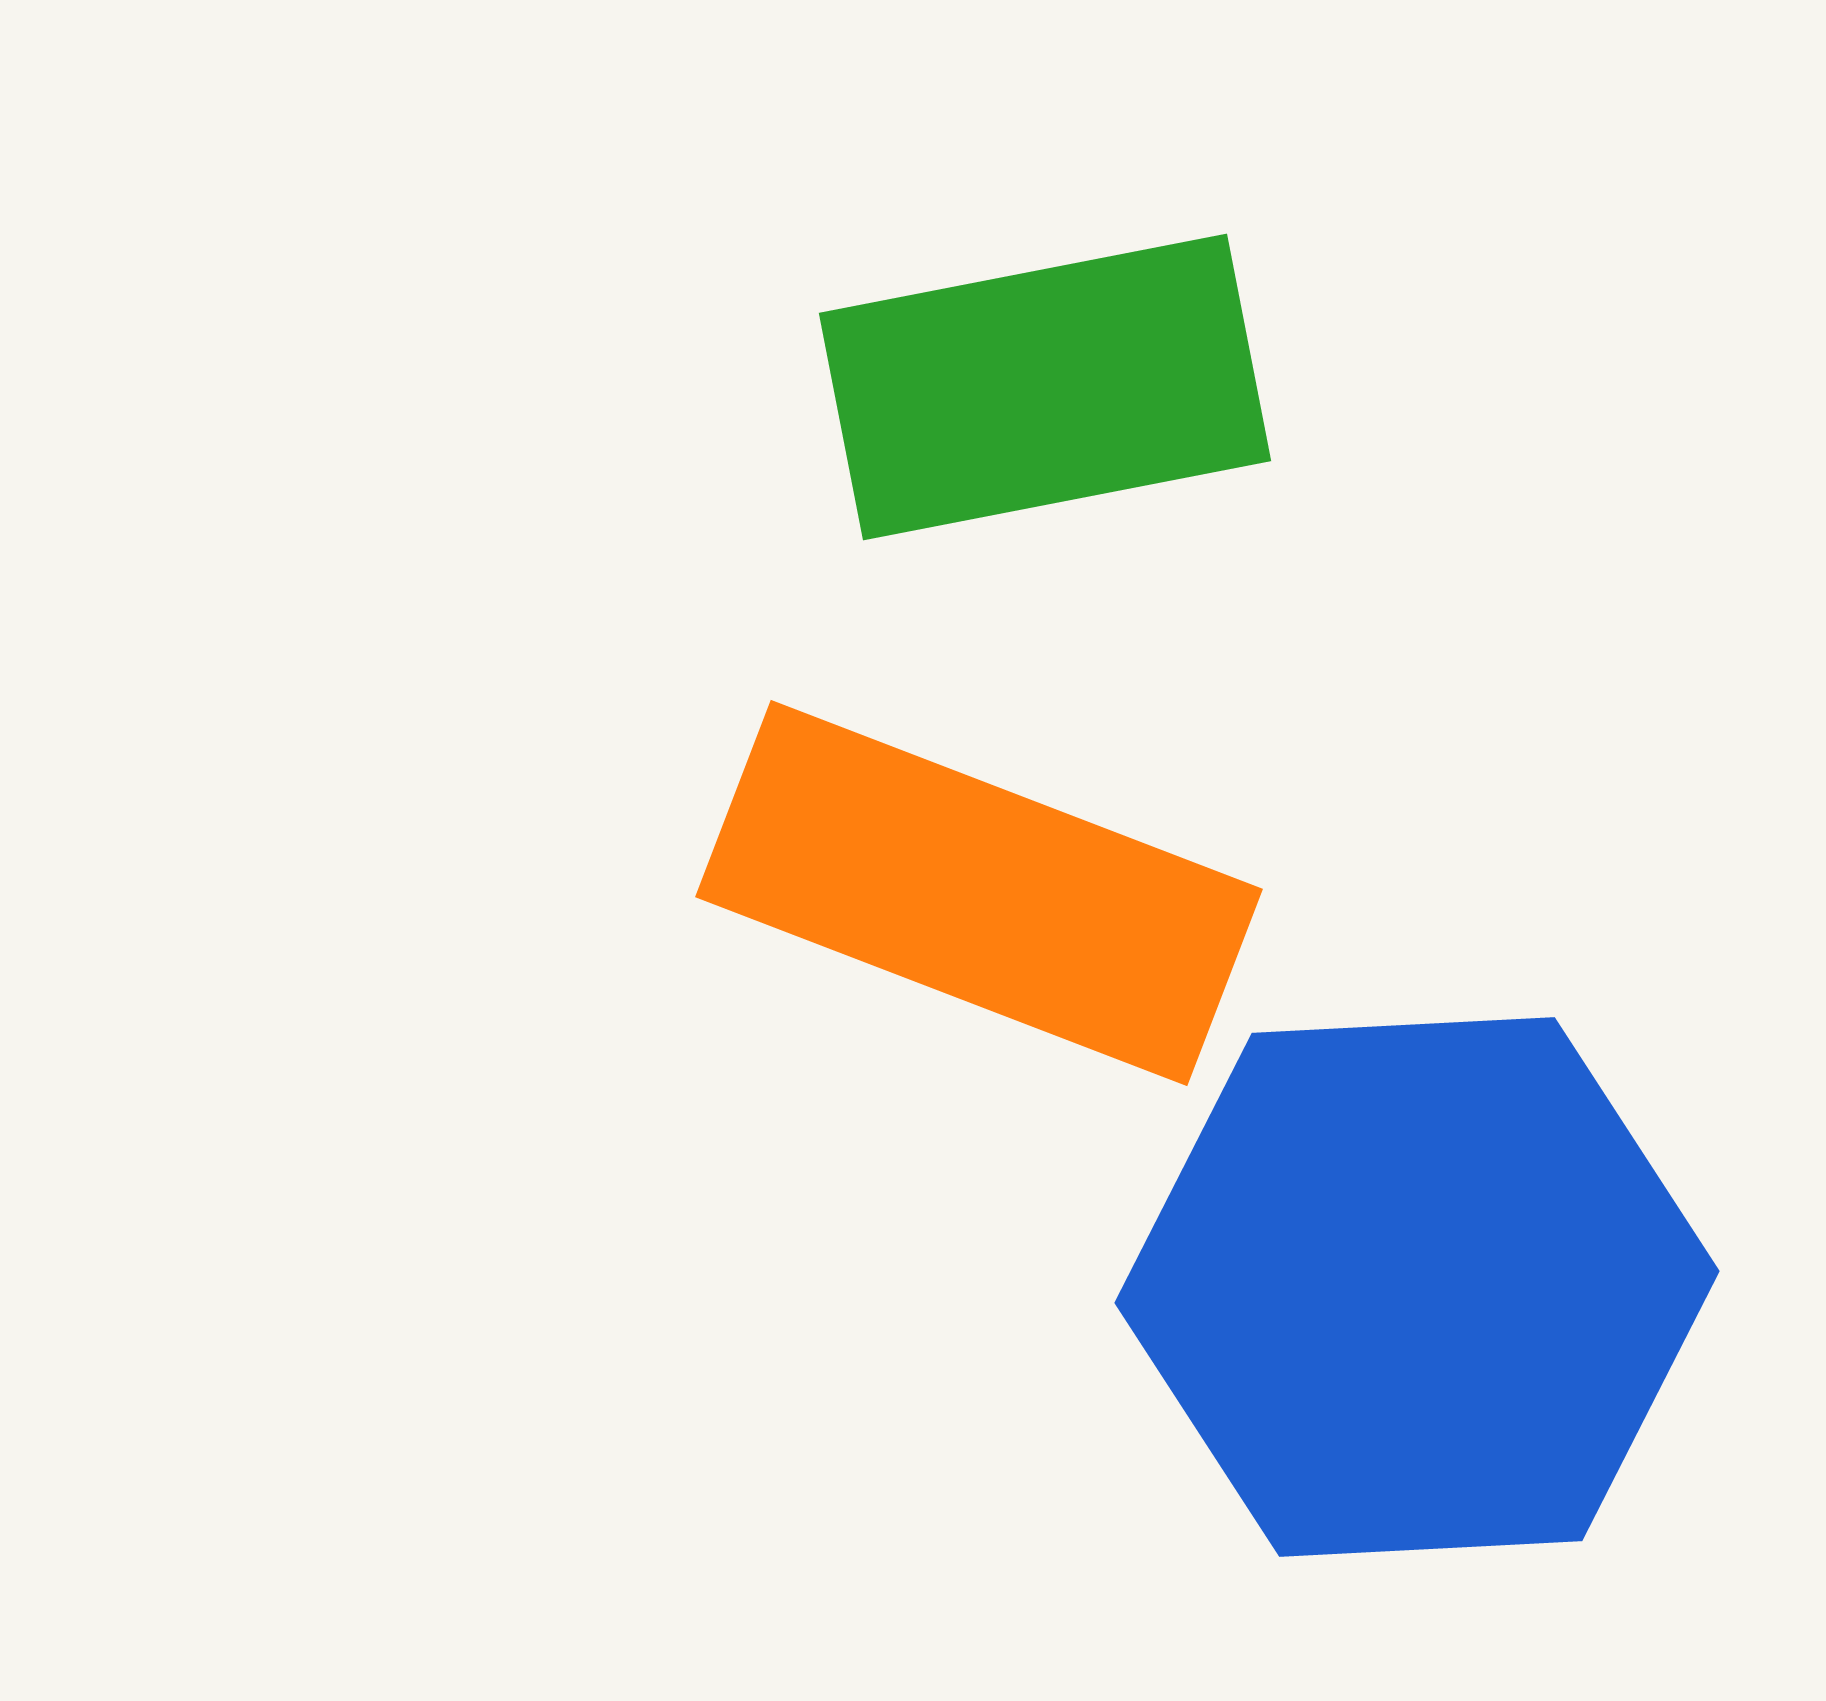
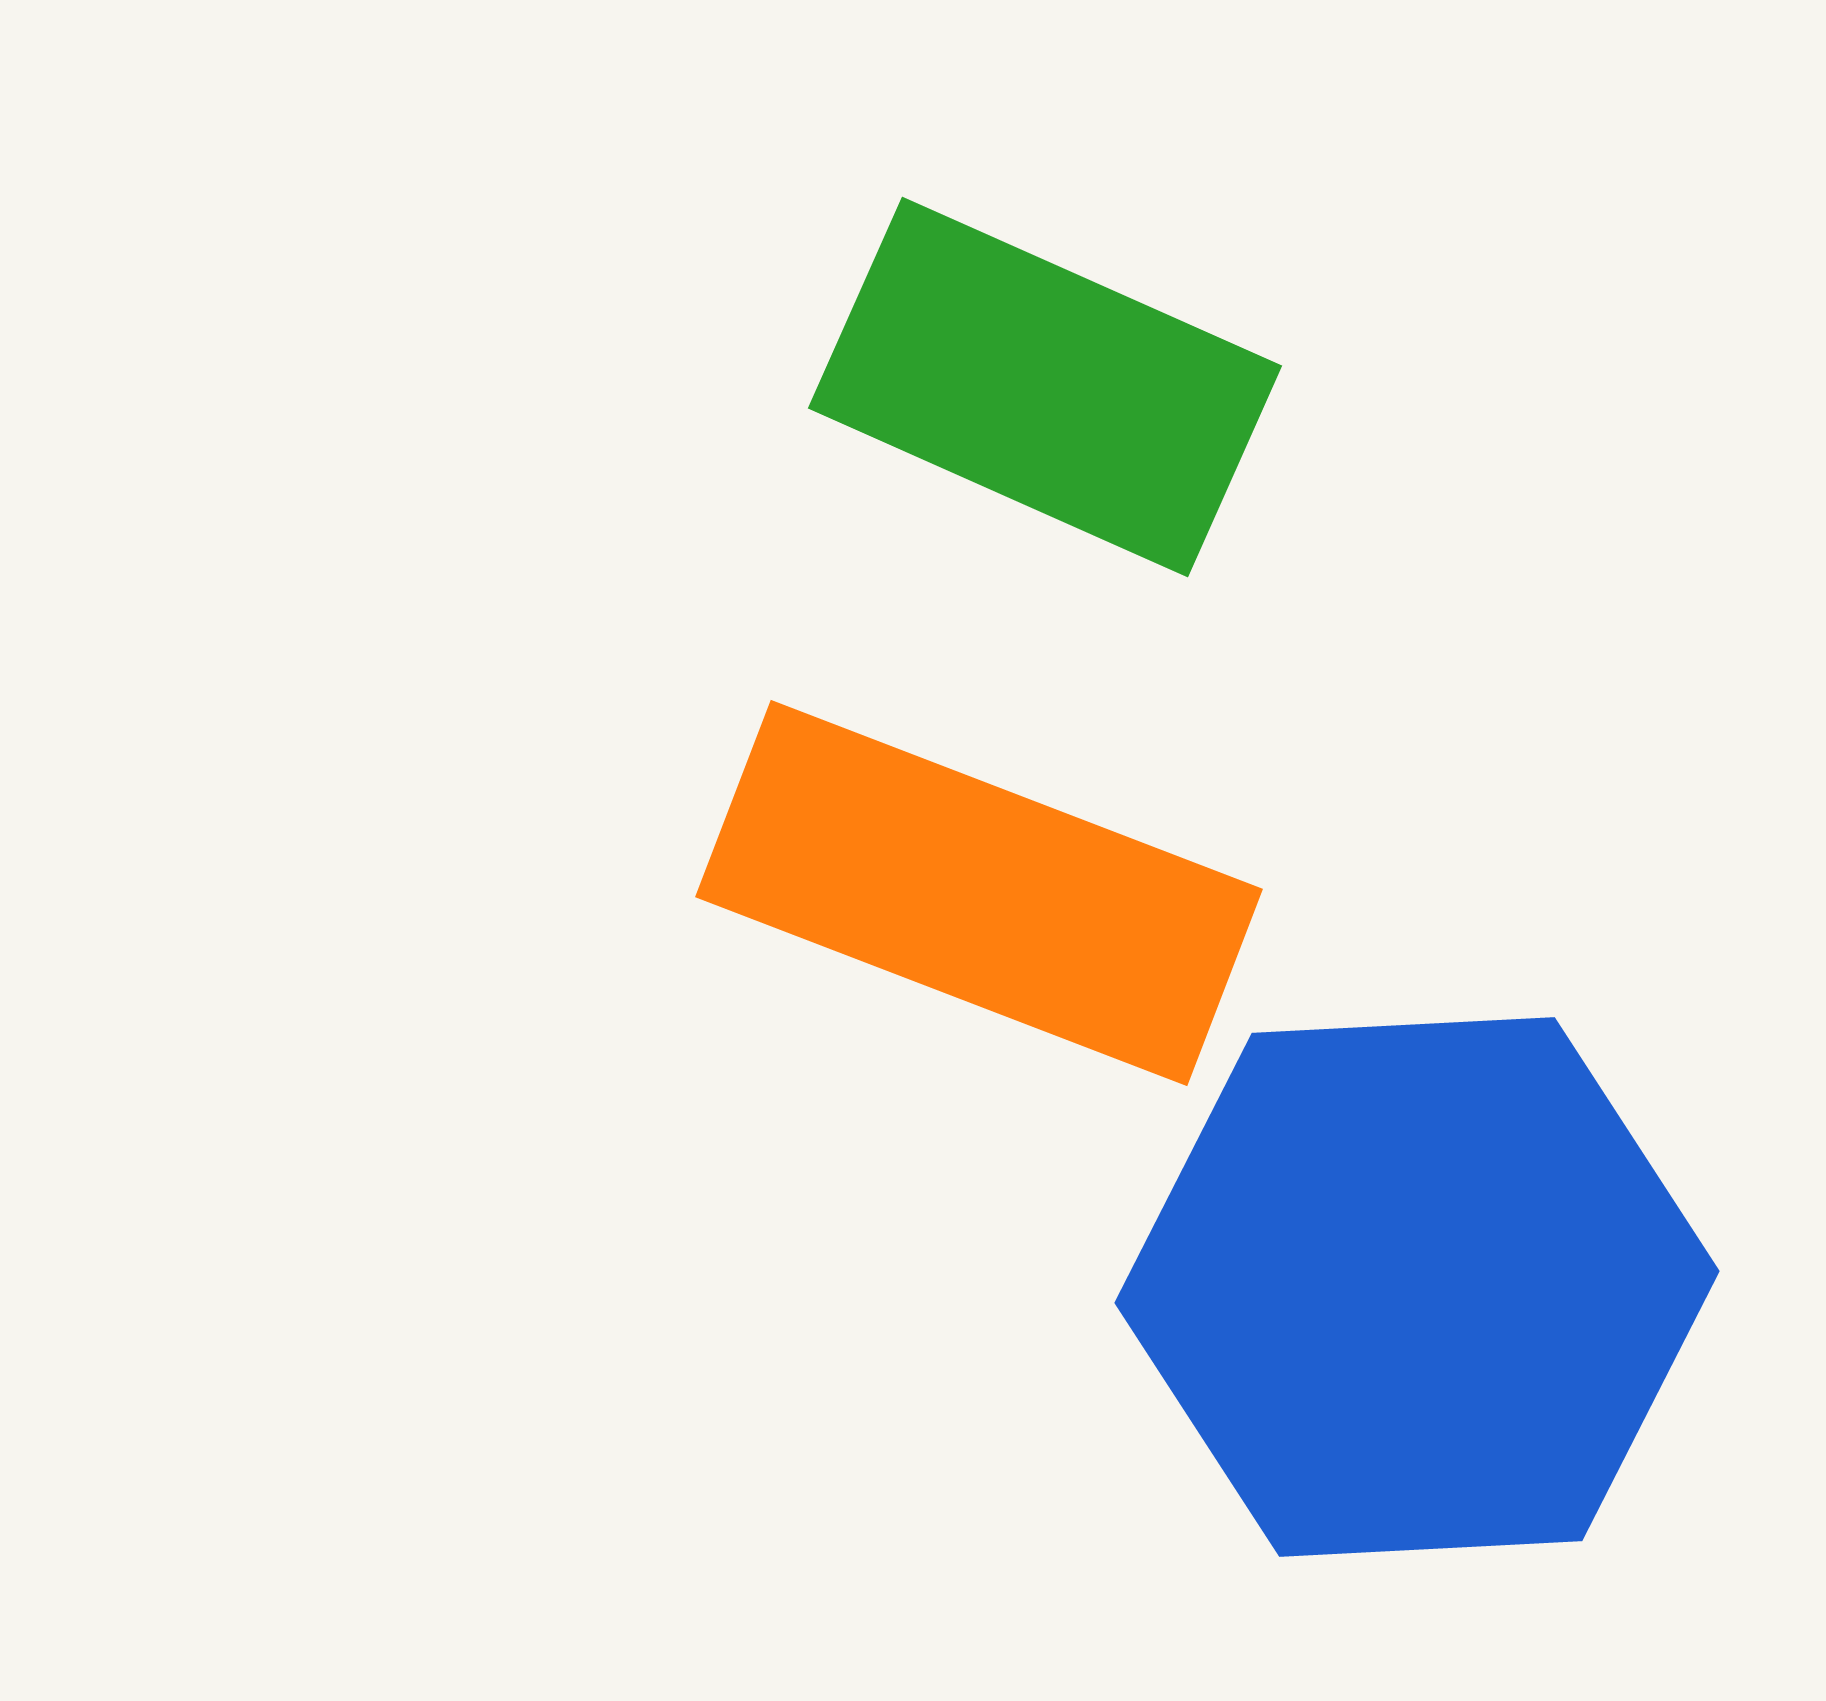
green rectangle: rotated 35 degrees clockwise
